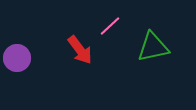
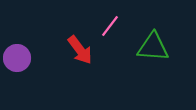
pink line: rotated 10 degrees counterclockwise
green triangle: rotated 16 degrees clockwise
